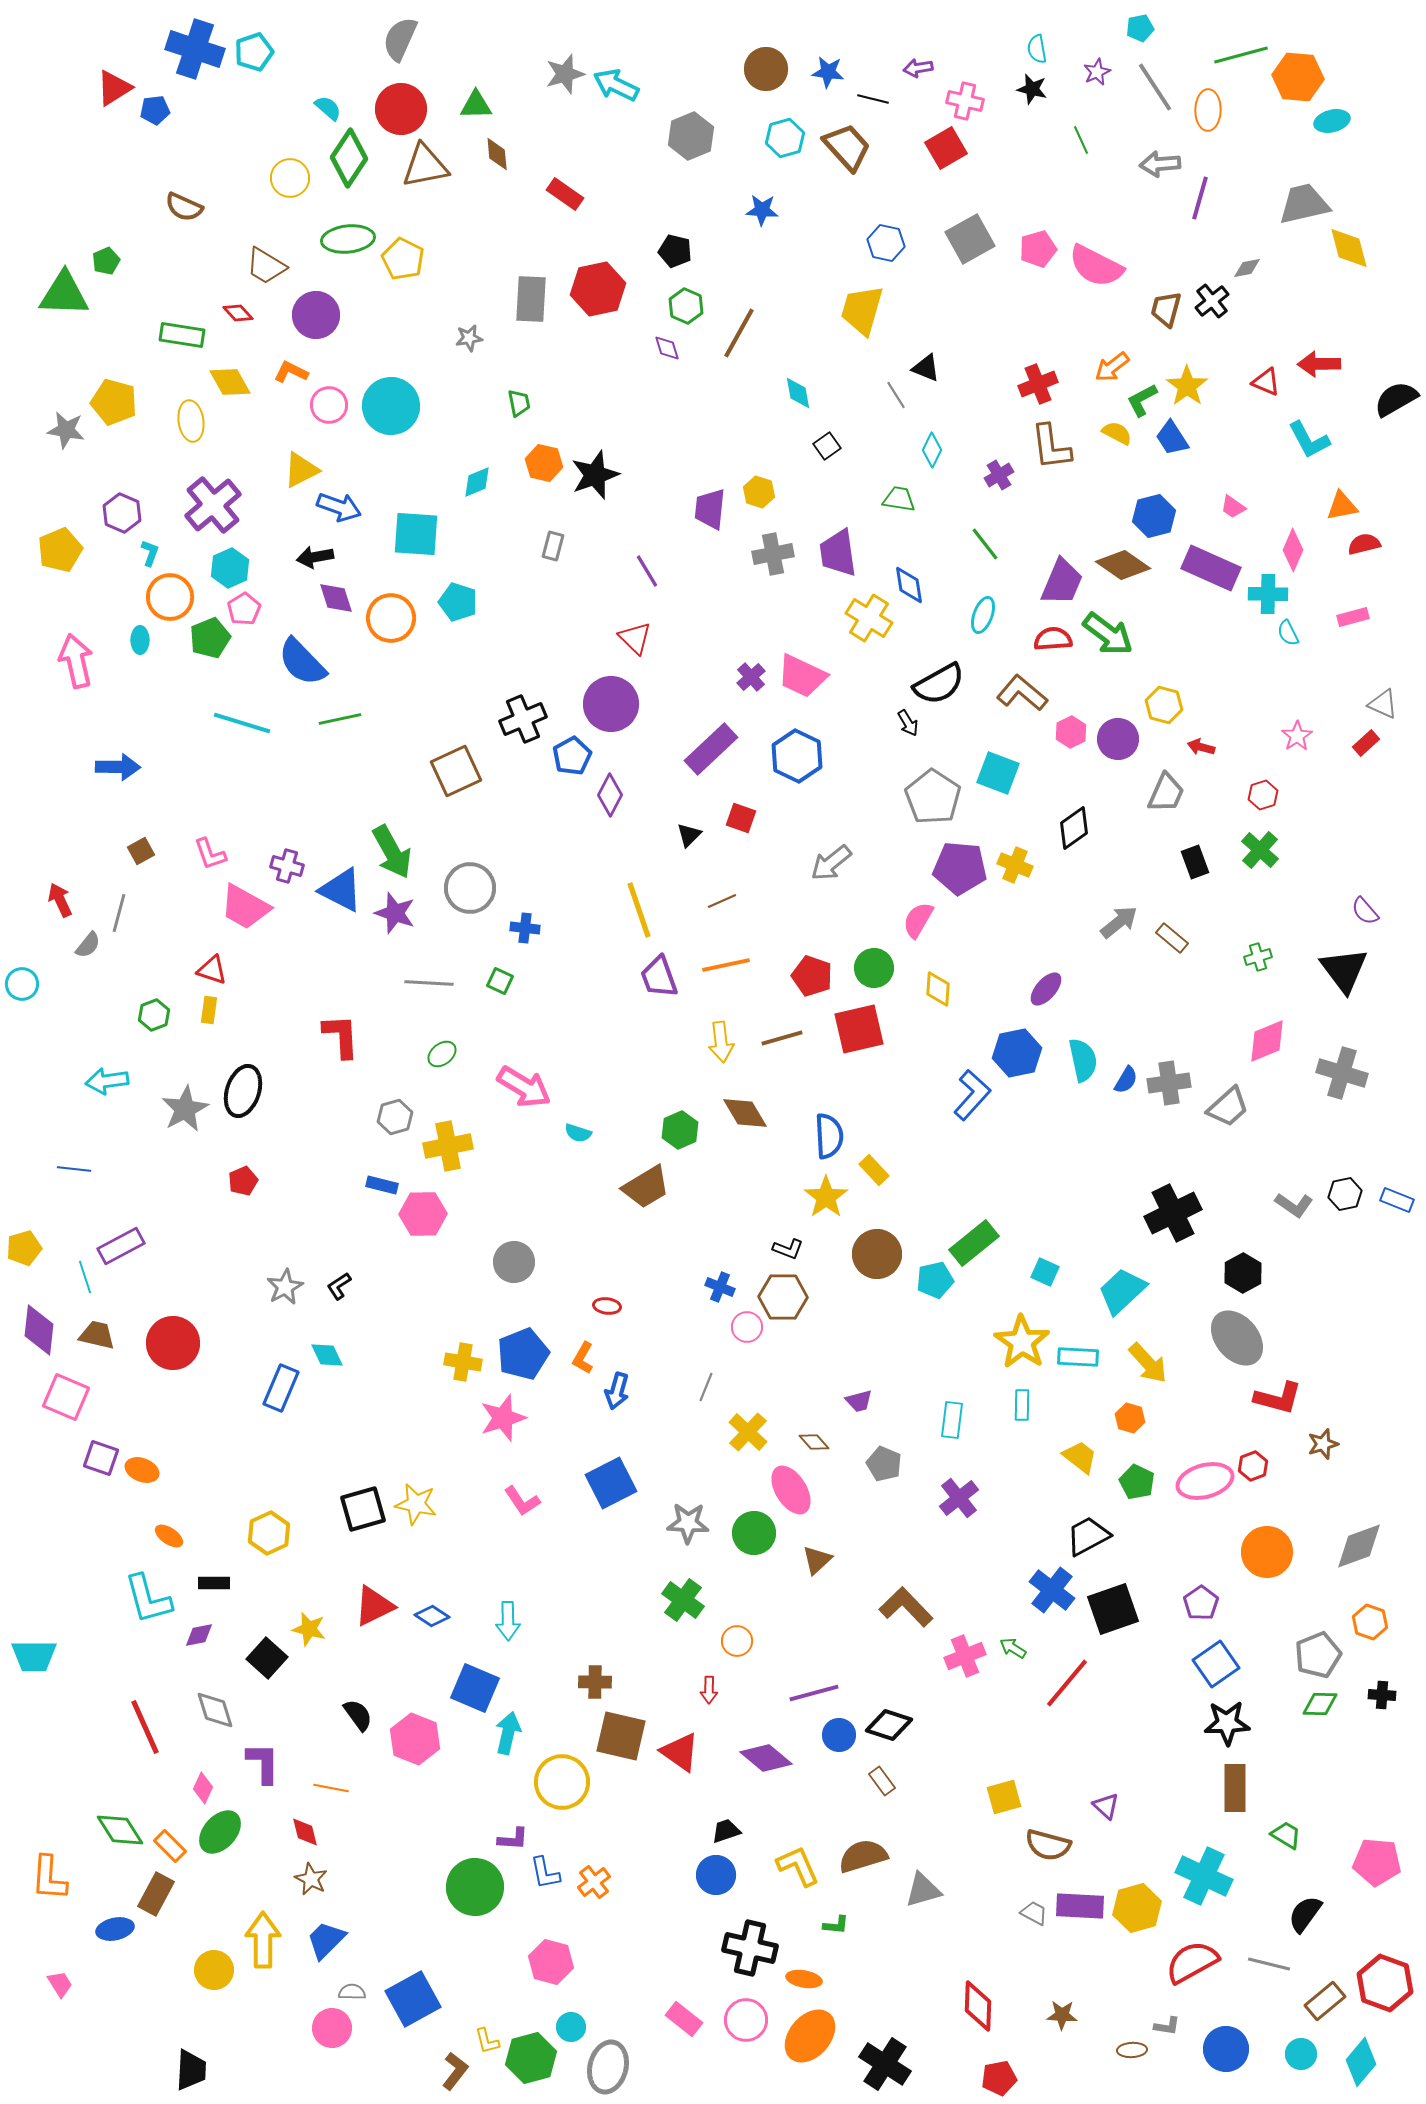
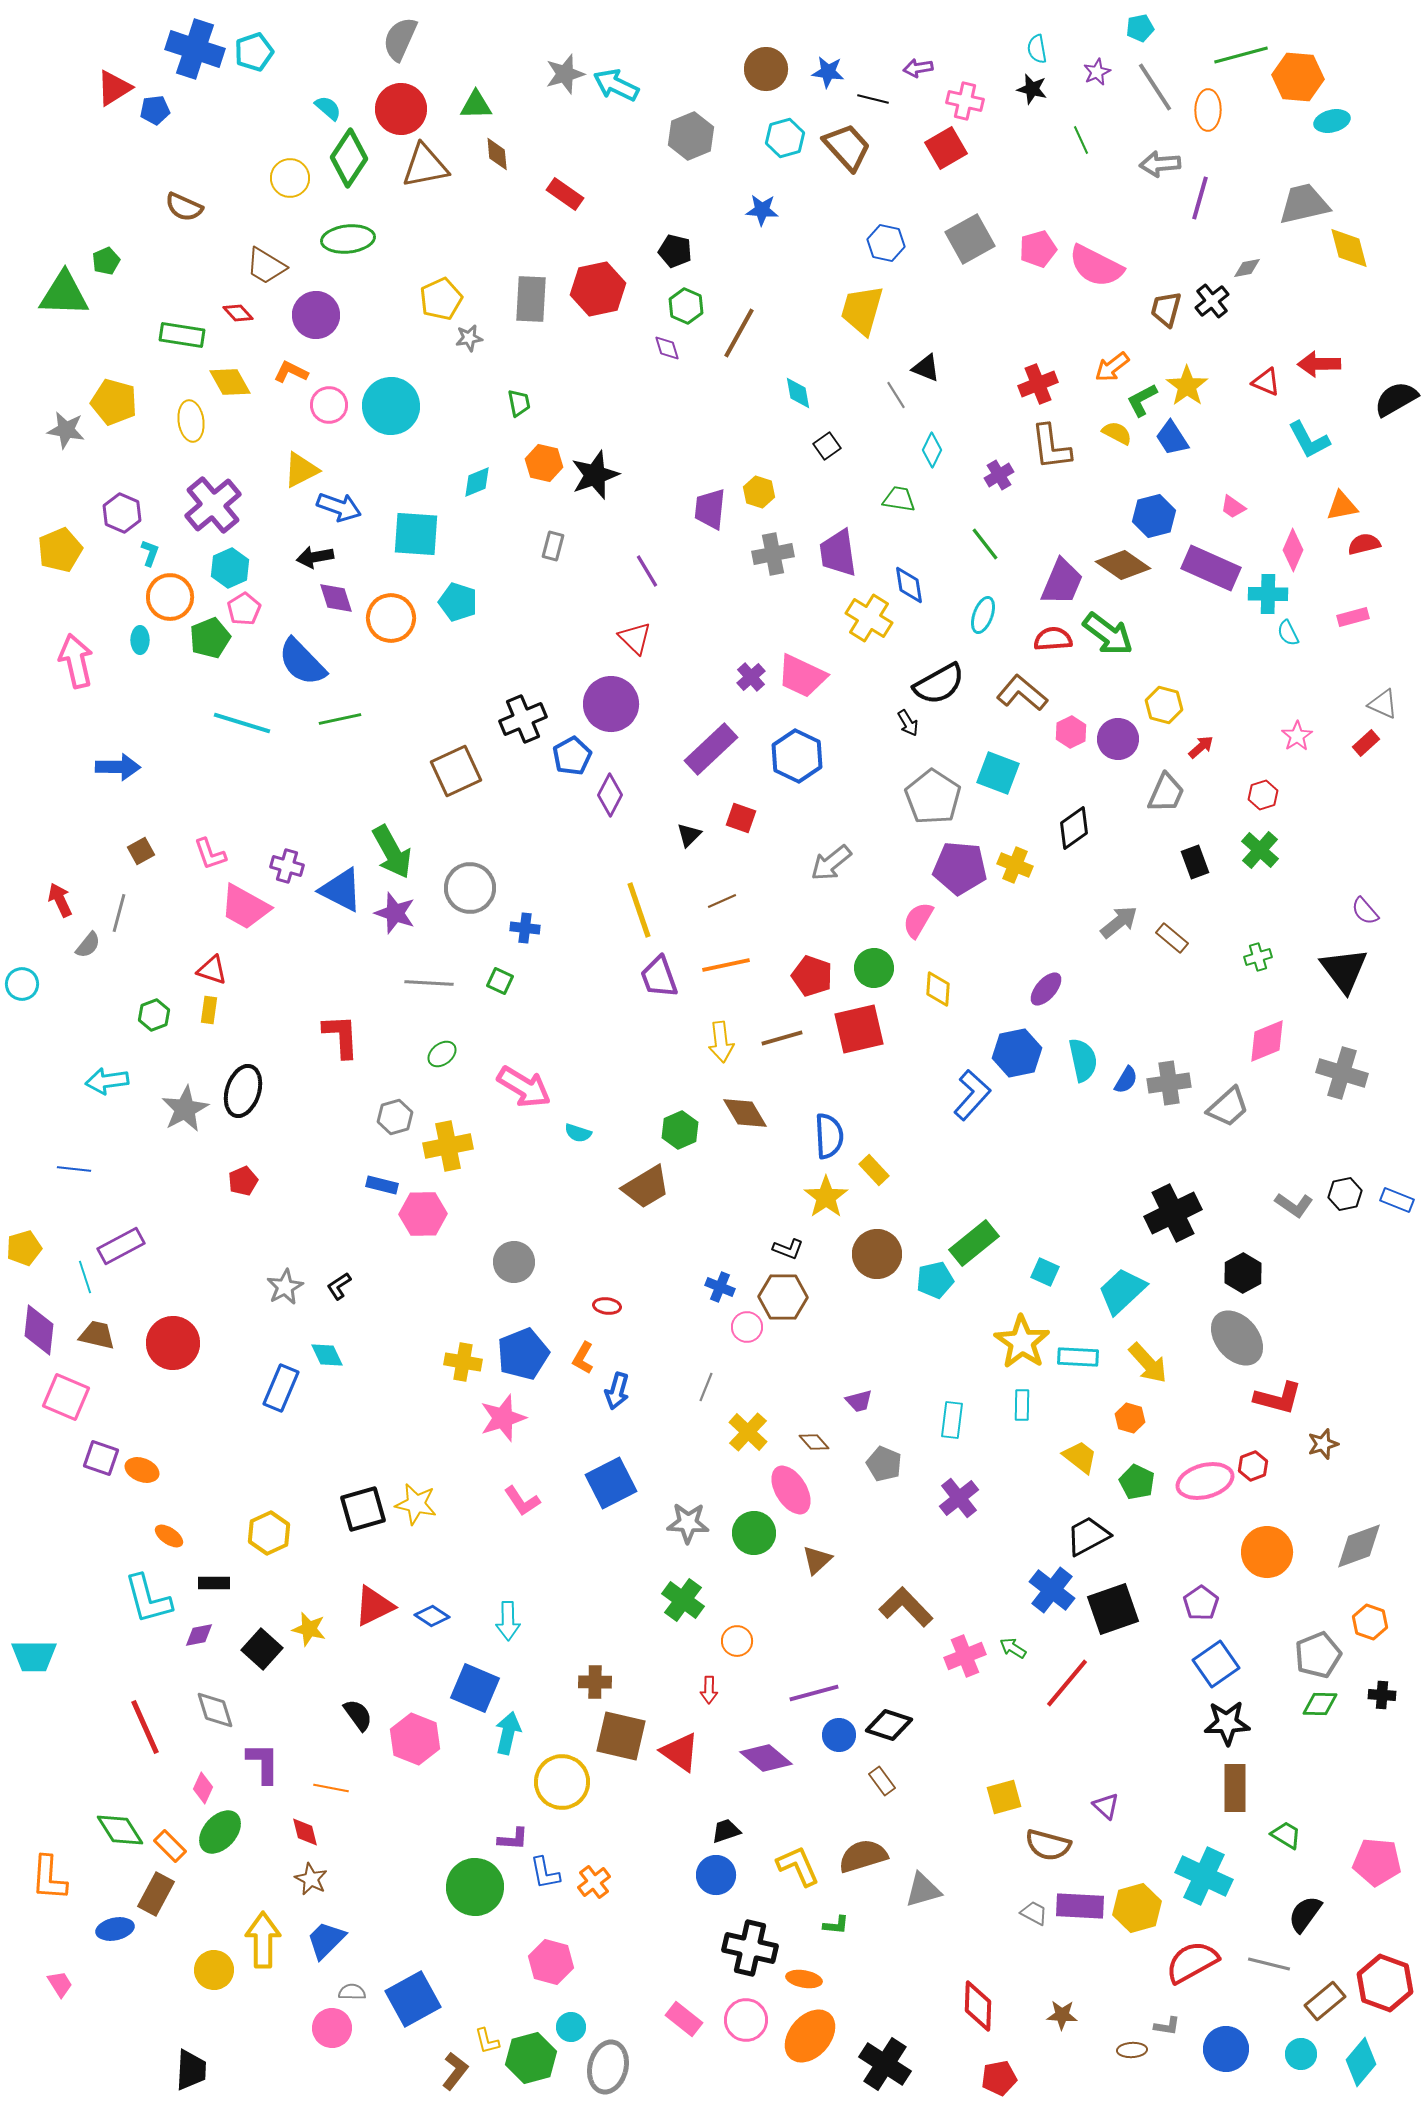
yellow pentagon at (403, 259): moved 38 px right, 40 px down; rotated 21 degrees clockwise
red arrow at (1201, 747): rotated 124 degrees clockwise
black square at (267, 1658): moved 5 px left, 9 px up
